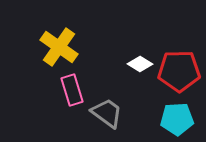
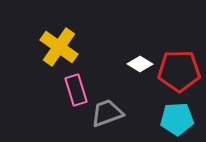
pink rectangle: moved 4 px right
gray trapezoid: rotated 56 degrees counterclockwise
